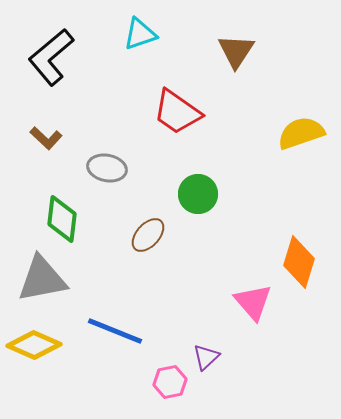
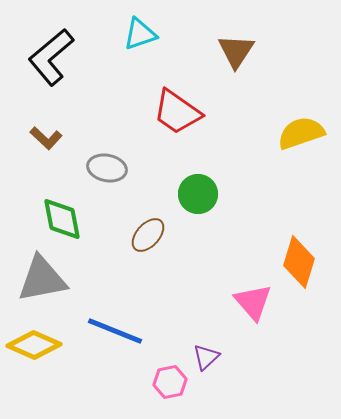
green diamond: rotated 18 degrees counterclockwise
